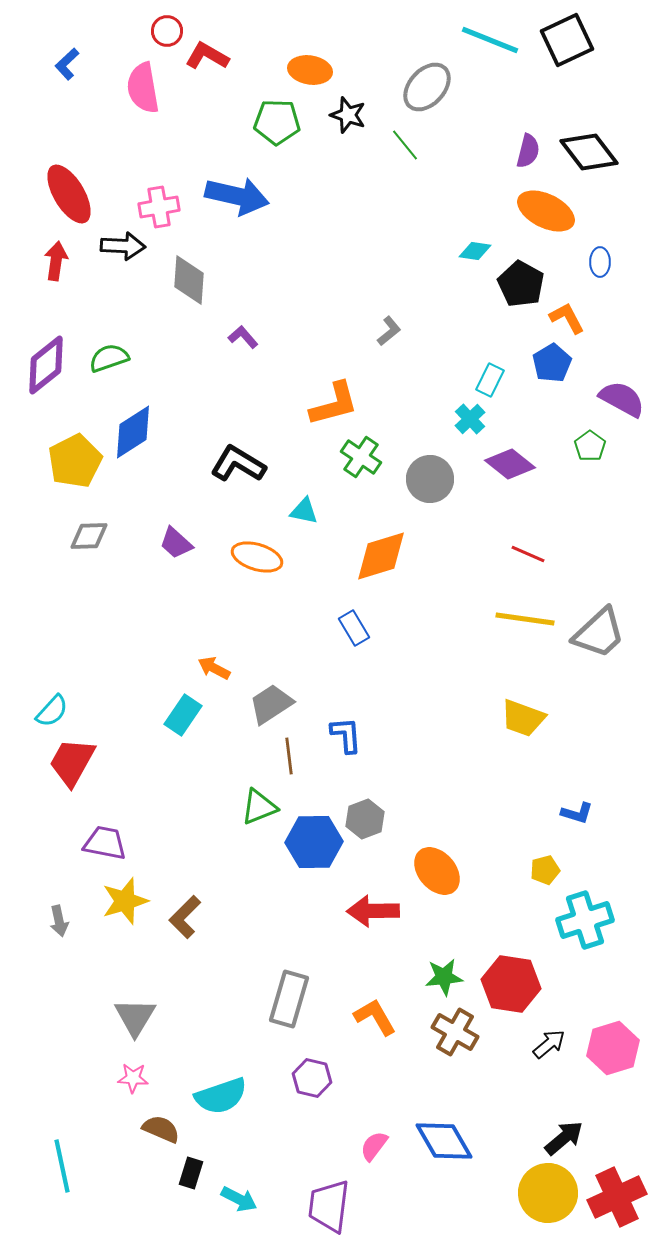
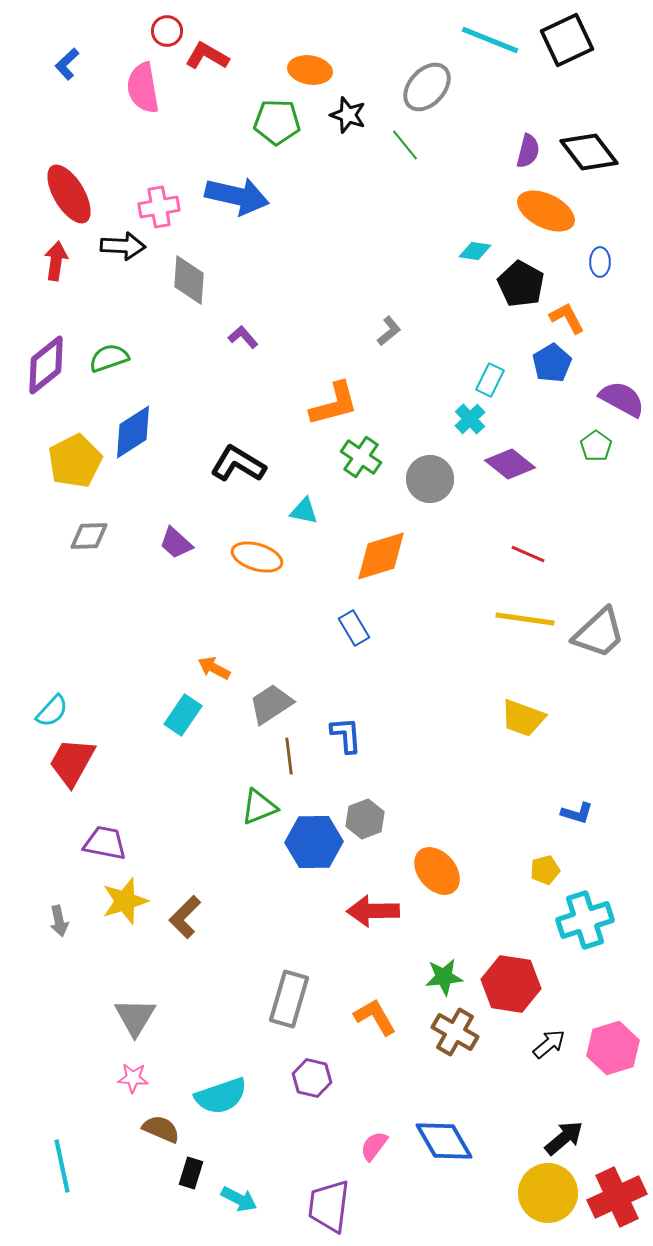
green pentagon at (590, 446): moved 6 px right
